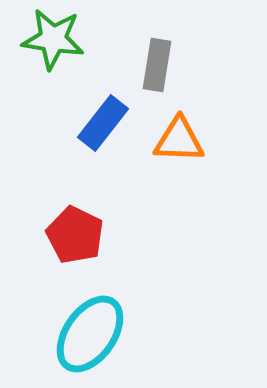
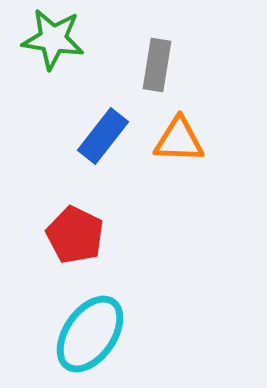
blue rectangle: moved 13 px down
